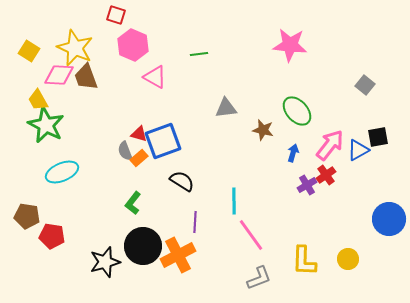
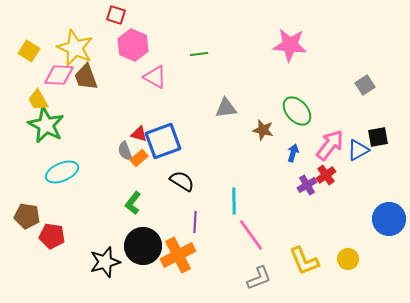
gray square: rotated 18 degrees clockwise
yellow L-shape: rotated 24 degrees counterclockwise
